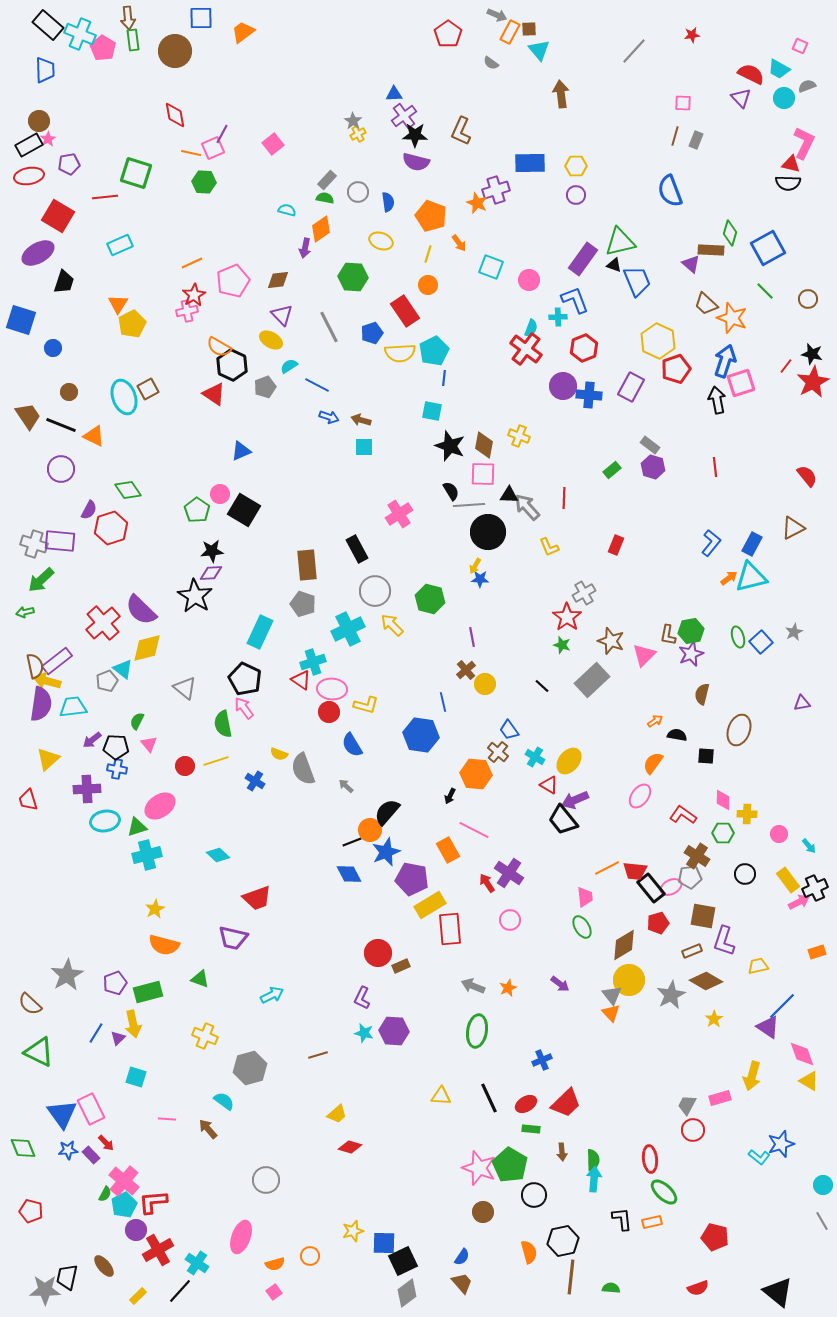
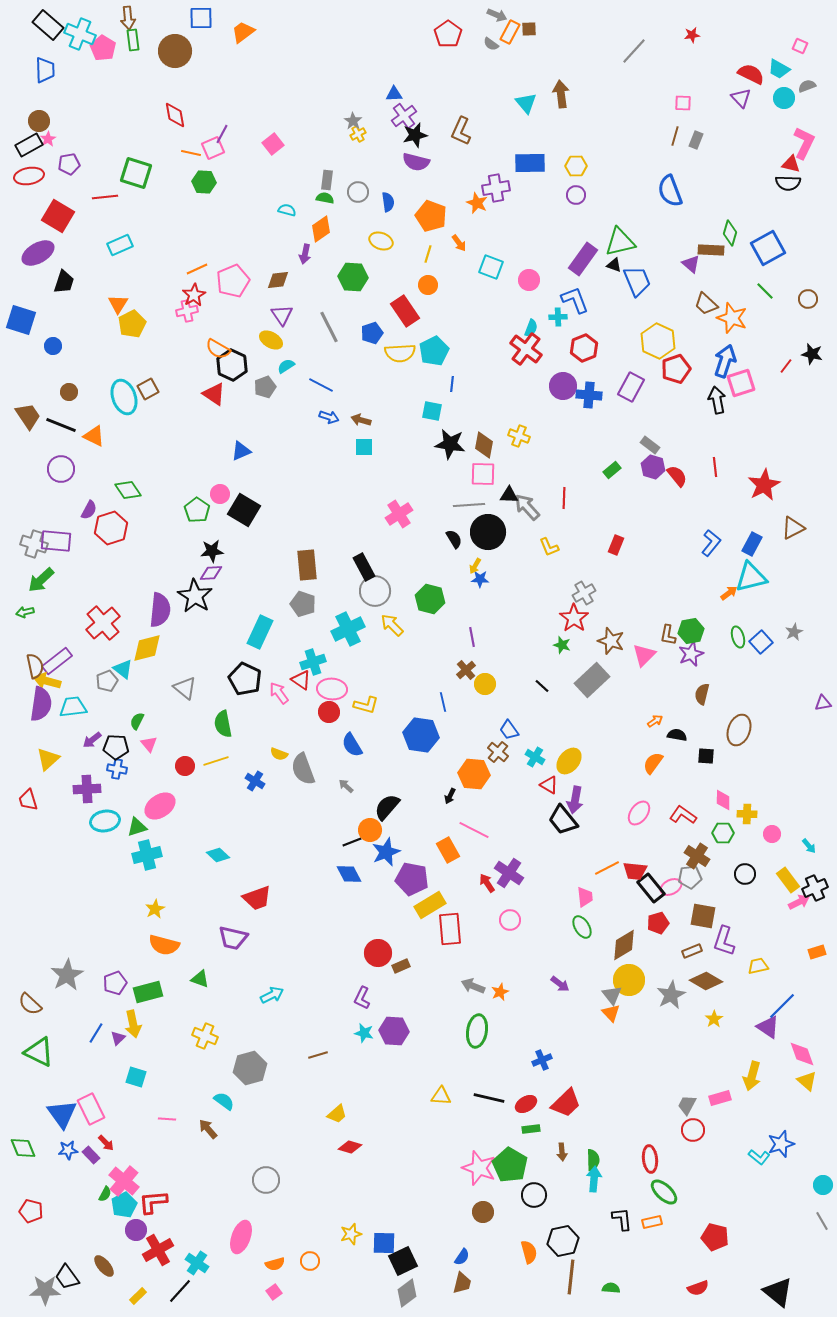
cyan triangle at (539, 50): moved 13 px left, 53 px down
gray semicircle at (491, 63): moved 19 px up
black star at (415, 135): rotated 15 degrees counterclockwise
gray rectangle at (327, 180): rotated 36 degrees counterclockwise
purple cross at (496, 190): moved 2 px up; rotated 8 degrees clockwise
purple arrow at (305, 248): moved 6 px down
orange line at (192, 263): moved 5 px right, 6 px down
purple triangle at (282, 315): rotated 10 degrees clockwise
orange semicircle at (219, 347): moved 1 px left, 2 px down
blue circle at (53, 348): moved 2 px up
cyan semicircle at (289, 366): moved 3 px left
blue line at (444, 378): moved 8 px right, 6 px down
red star at (813, 382): moved 49 px left, 103 px down
blue line at (317, 385): moved 4 px right
black star at (450, 446): moved 2 px up; rotated 12 degrees counterclockwise
red semicircle at (807, 476): moved 130 px left
black semicircle at (451, 491): moved 3 px right, 48 px down
purple rectangle at (60, 541): moved 4 px left
black rectangle at (357, 549): moved 7 px right, 18 px down
orange arrow at (729, 578): moved 15 px down
purple semicircle at (141, 610): moved 19 px right; rotated 128 degrees counterclockwise
red star at (567, 617): moved 7 px right, 1 px down
purple triangle at (802, 703): moved 21 px right
pink arrow at (244, 708): moved 35 px right, 15 px up
orange hexagon at (476, 774): moved 2 px left
pink ellipse at (640, 796): moved 1 px left, 17 px down
purple arrow at (575, 800): rotated 56 degrees counterclockwise
black semicircle at (387, 812): moved 5 px up
pink circle at (779, 834): moved 7 px left
orange star at (508, 988): moved 8 px left, 4 px down
yellow triangle at (809, 1081): moved 2 px left; rotated 10 degrees clockwise
black line at (489, 1098): rotated 52 degrees counterclockwise
green rectangle at (531, 1129): rotated 12 degrees counterclockwise
yellow star at (353, 1231): moved 2 px left, 3 px down
orange circle at (310, 1256): moved 5 px down
black trapezoid at (67, 1277): rotated 48 degrees counterclockwise
brown trapezoid at (462, 1283): rotated 55 degrees clockwise
